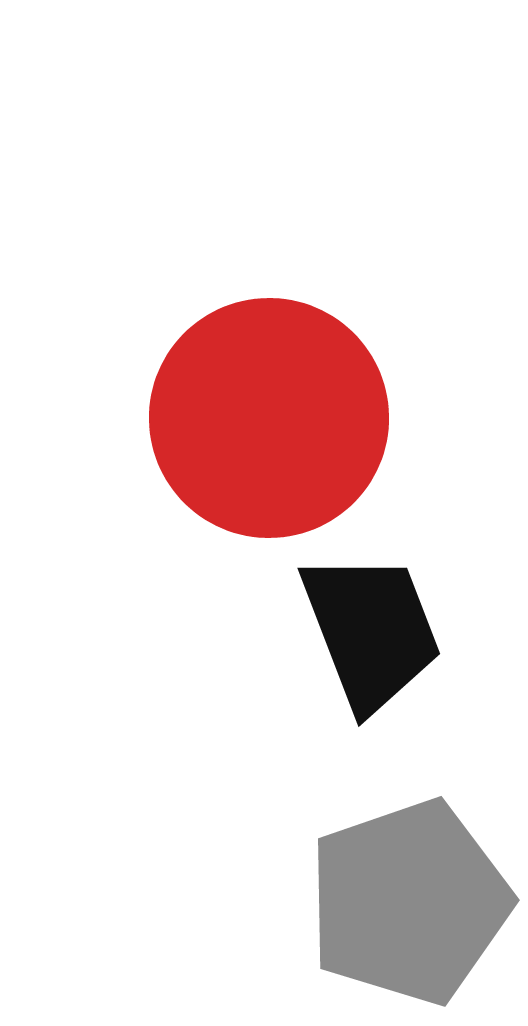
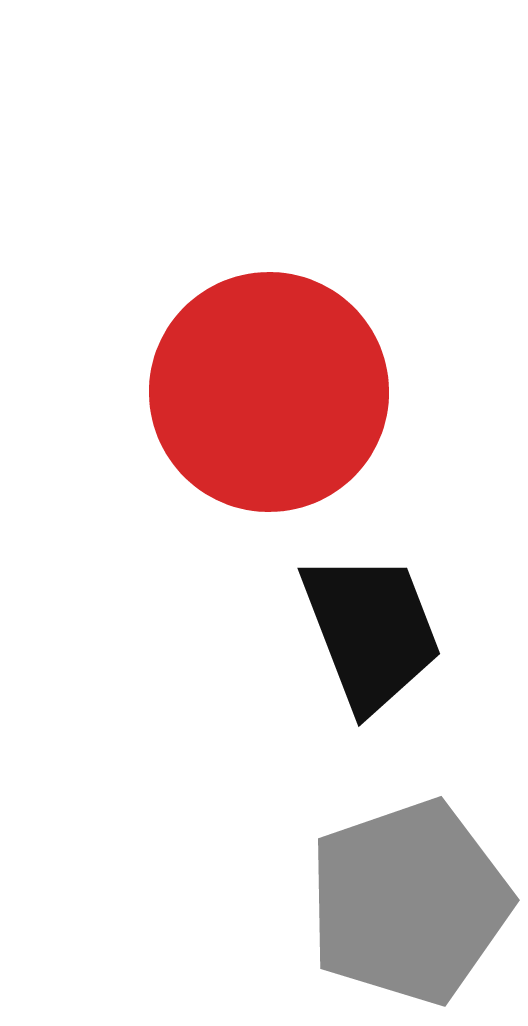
red circle: moved 26 px up
